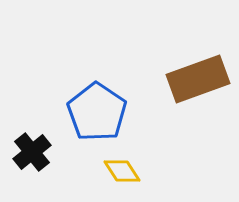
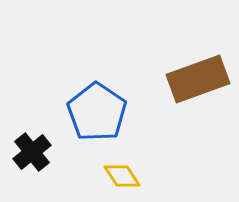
yellow diamond: moved 5 px down
